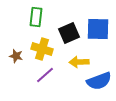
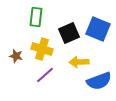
blue square: rotated 20 degrees clockwise
